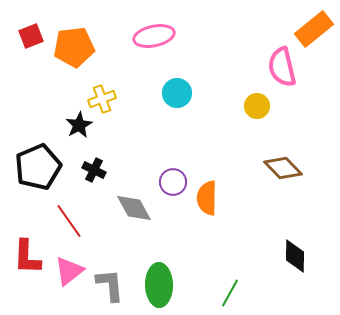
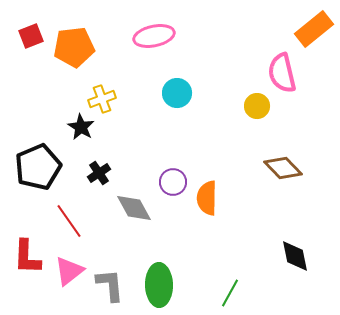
pink semicircle: moved 6 px down
black star: moved 2 px right, 2 px down; rotated 12 degrees counterclockwise
black cross: moved 5 px right, 3 px down; rotated 30 degrees clockwise
black diamond: rotated 12 degrees counterclockwise
